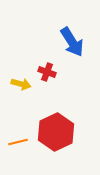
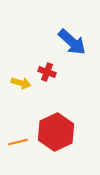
blue arrow: rotated 16 degrees counterclockwise
yellow arrow: moved 1 px up
